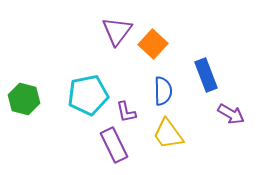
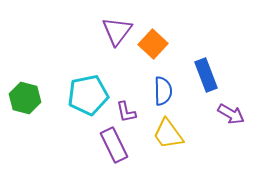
green hexagon: moved 1 px right, 1 px up
